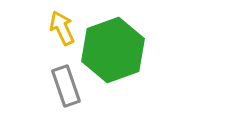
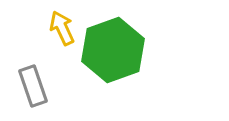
gray rectangle: moved 33 px left
